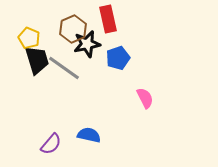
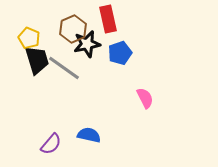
blue pentagon: moved 2 px right, 5 px up
